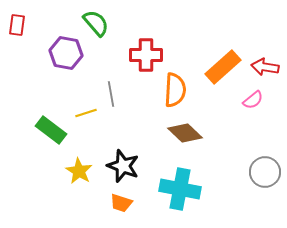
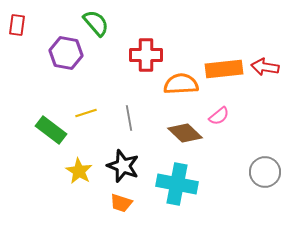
orange rectangle: moved 1 px right, 2 px down; rotated 36 degrees clockwise
orange semicircle: moved 6 px right, 6 px up; rotated 96 degrees counterclockwise
gray line: moved 18 px right, 24 px down
pink semicircle: moved 34 px left, 16 px down
cyan cross: moved 3 px left, 5 px up
